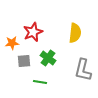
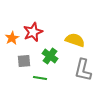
yellow semicircle: moved 7 px down; rotated 78 degrees counterclockwise
orange star: moved 5 px up; rotated 24 degrees counterclockwise
green cross: moved 2 px right, 2 px up
green line: moved 4 px up
